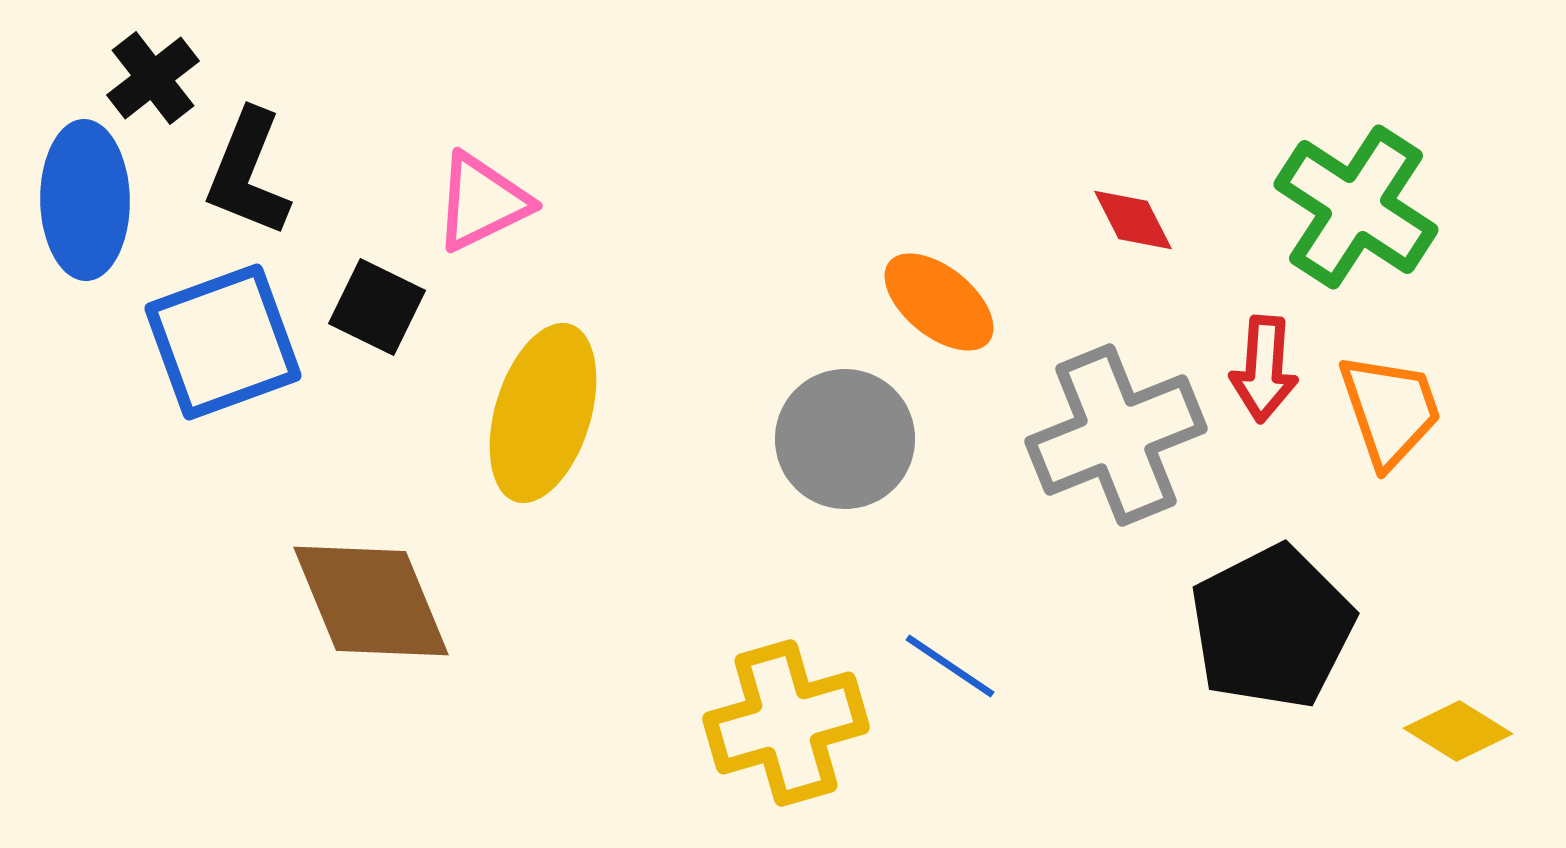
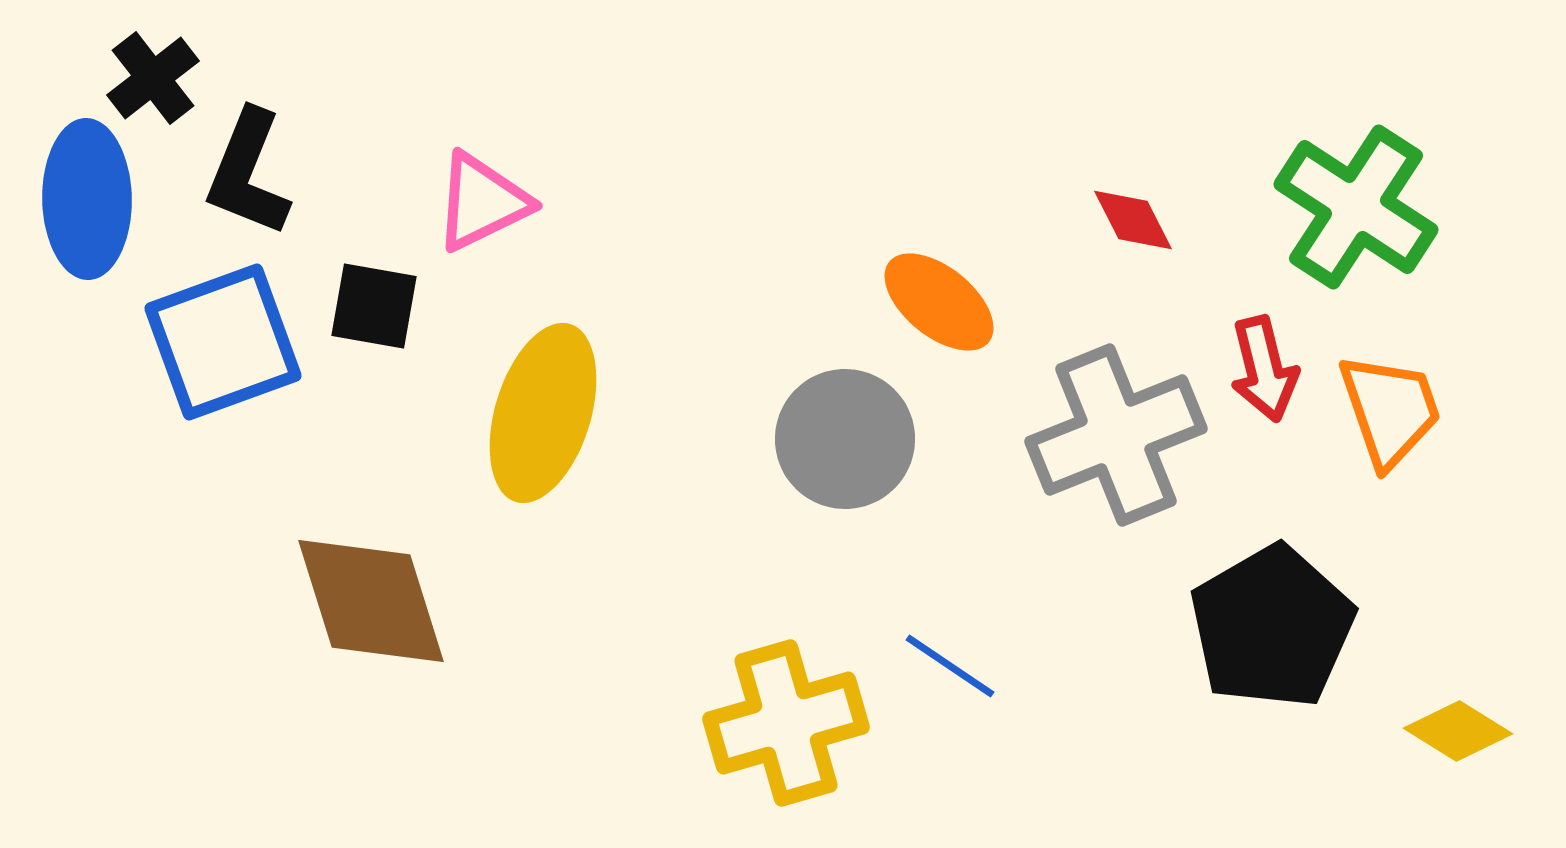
blue ellipse: moved 2 px right, 1 px up
black square: moved 3 px left, 1 px up; rotated 16 degrees counterclockwise
red arrow: rotated 18 degrees counterclockwise
brown diamond: rotated 5 degrees clockwise
black pentagon: rotated 3 degrees counterclockwise
